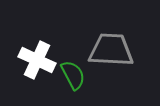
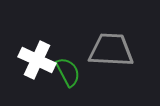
green semicircle: moved 5 px left, 3 px up
